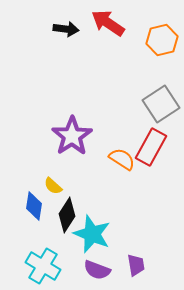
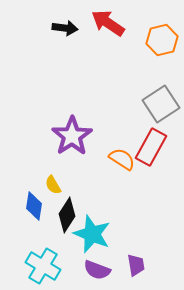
black arrow: moved 1 px left, 1 px up
yellow semicircle: moved 1 px up; rotated 18 degrees clockwise
